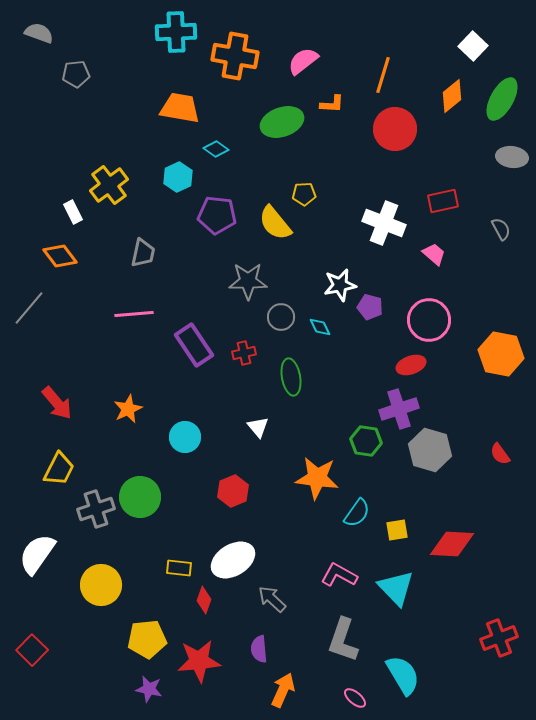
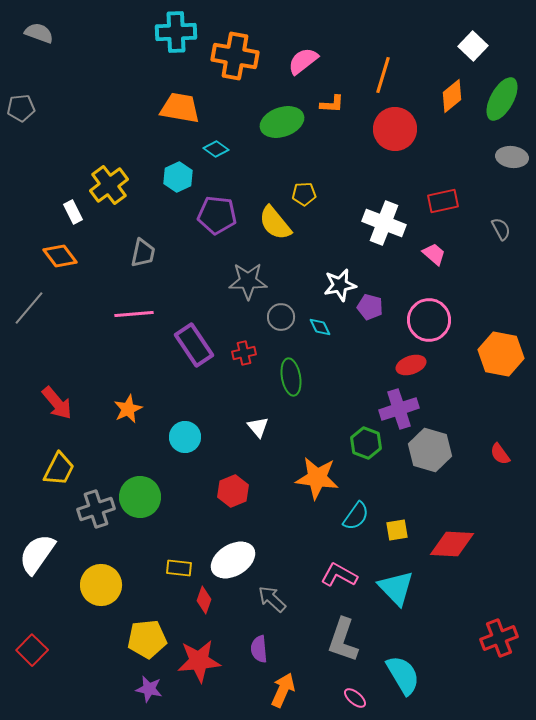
gray pentagon at (76, 74): moved 55 px left, 34 px down
green hexagon at (366, 441): moved 2 px down; rotated 12 degrees clockwise
cyan semicircle at (357, 513): moved 1 px left, 3 px down
